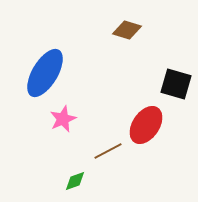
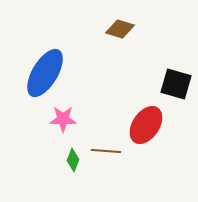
brown diamond: moved 7 px left, 1 px up
pink star: rotated 24 degrees clockwise
brown line: moved 2 px left; rotated 32 degrees clockwise
green diamond: moved 2 px left, 21 px up; rotated 50 degrees counterclockwise
